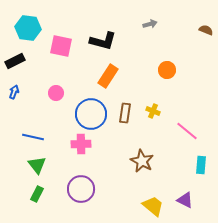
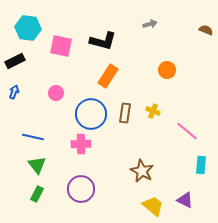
brown star: moved 10 px down
